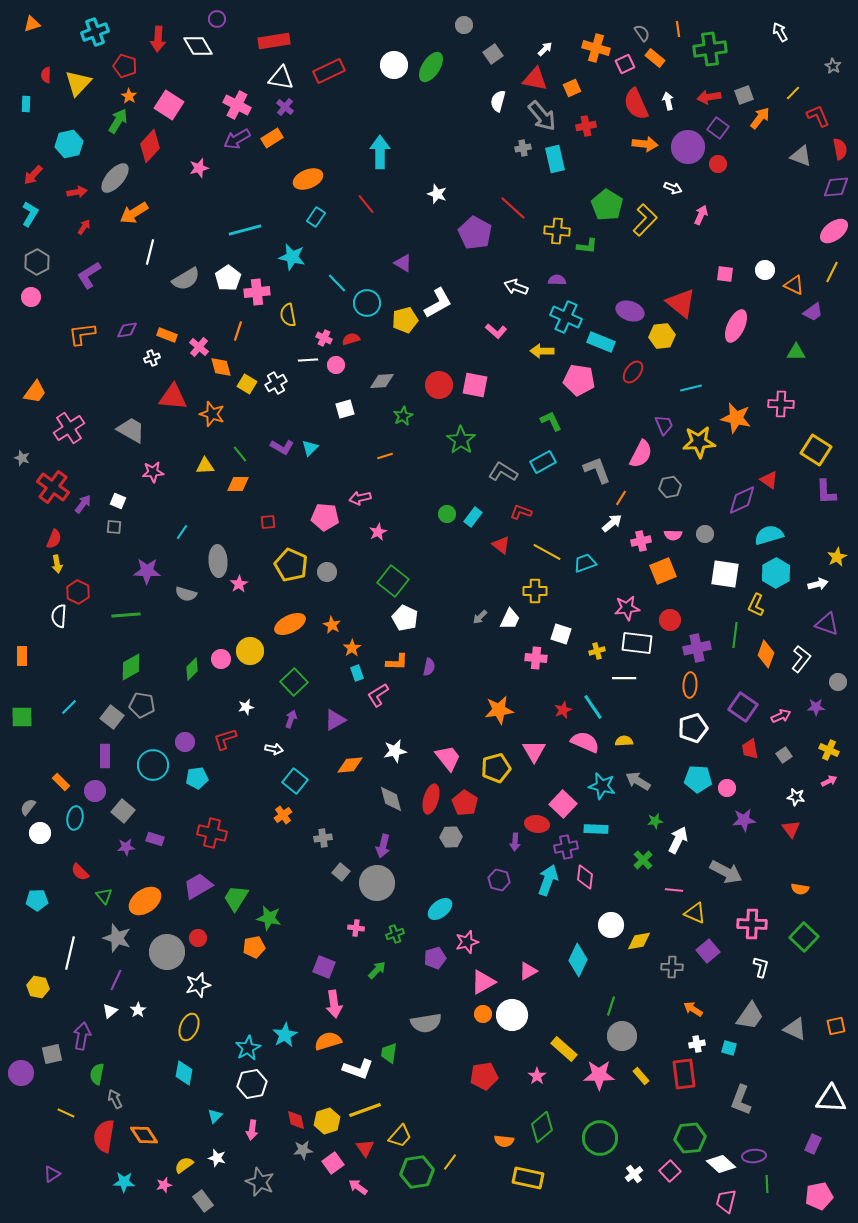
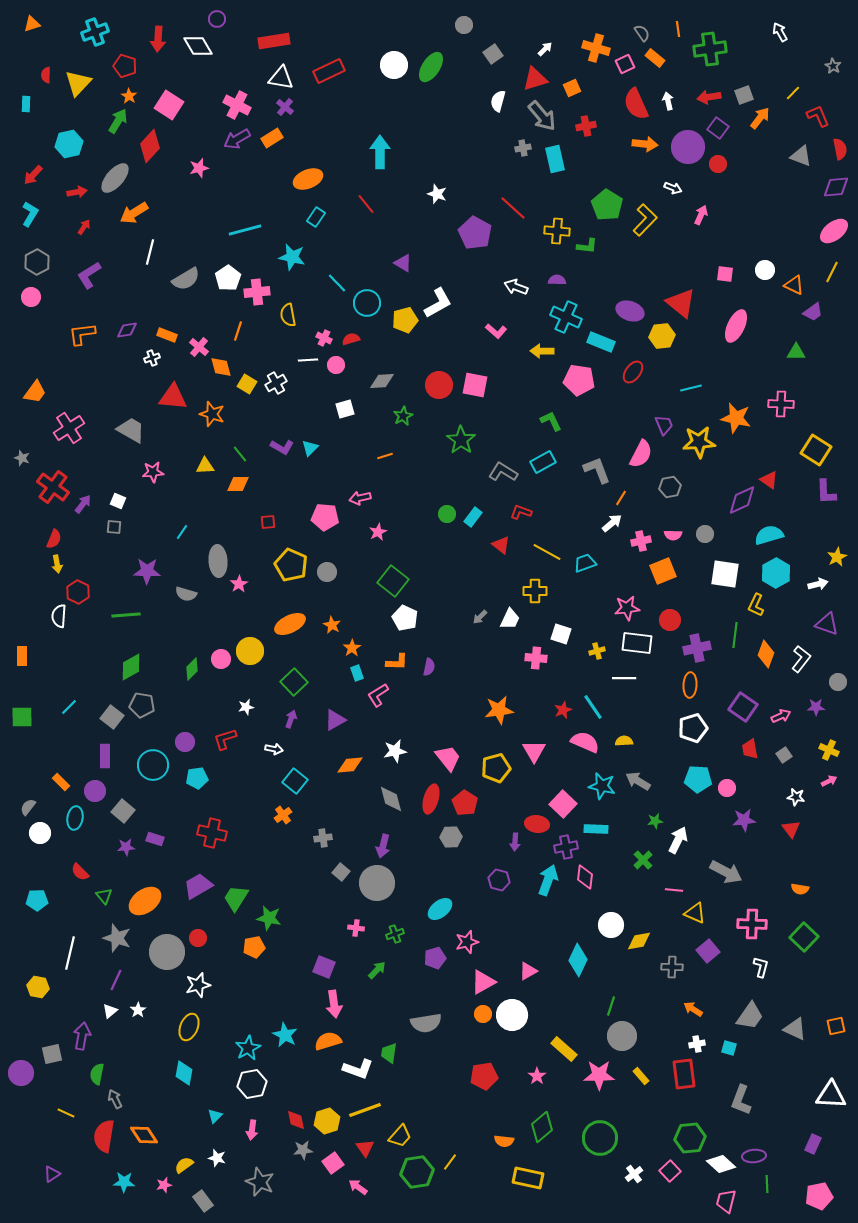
red triangle at (535, 79): rotated 28 degrees counterclockwise
cyan star at (285, 1035): rotated 15 degrees counterclockwise
white triangle at (831, 1099): moved 4 px up
